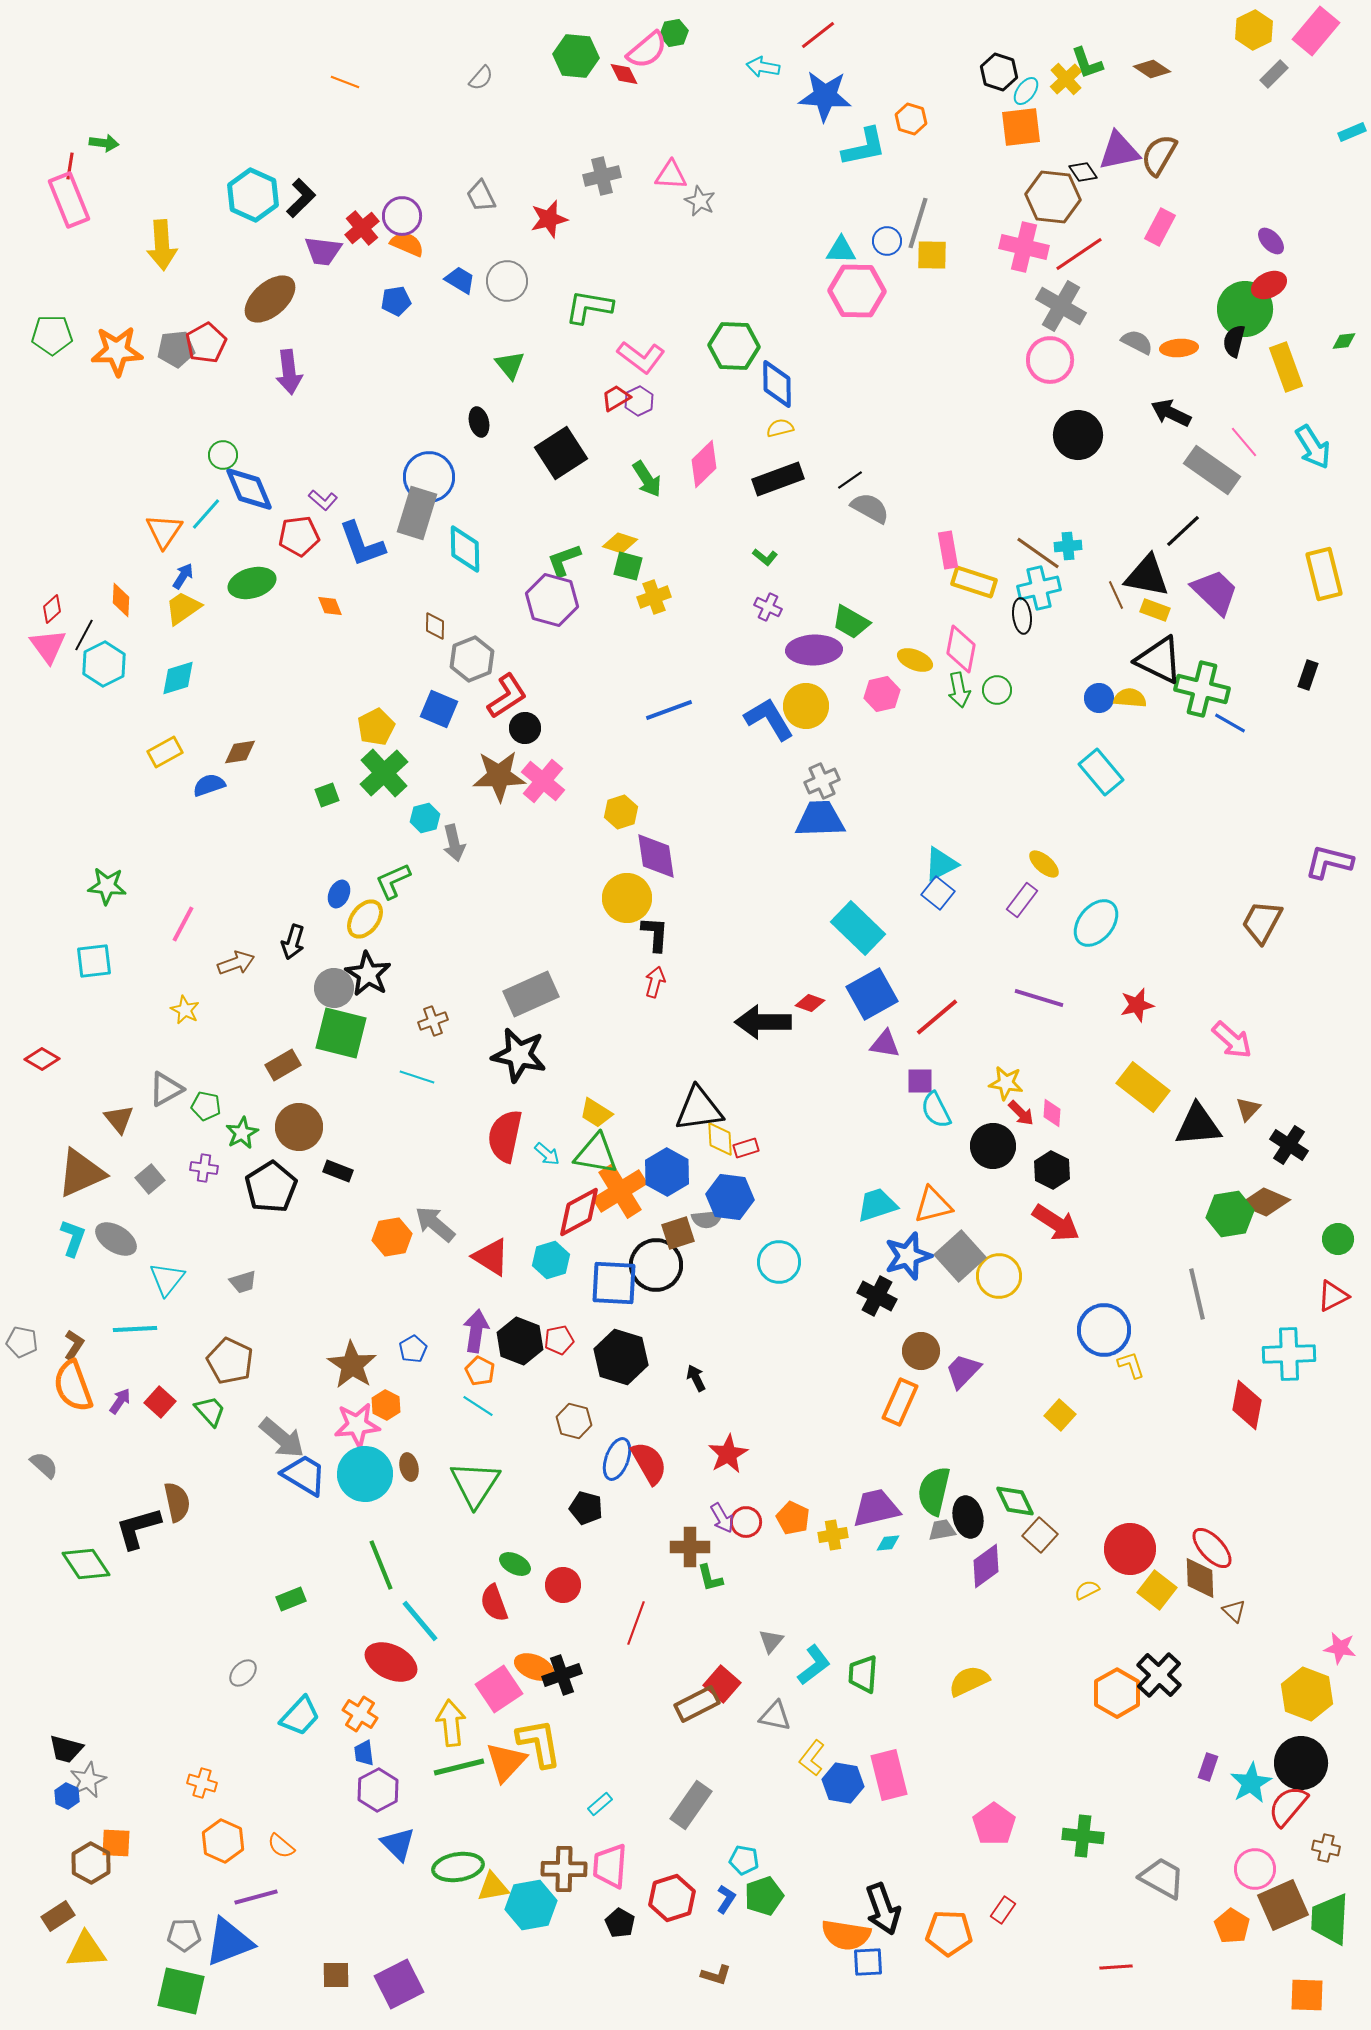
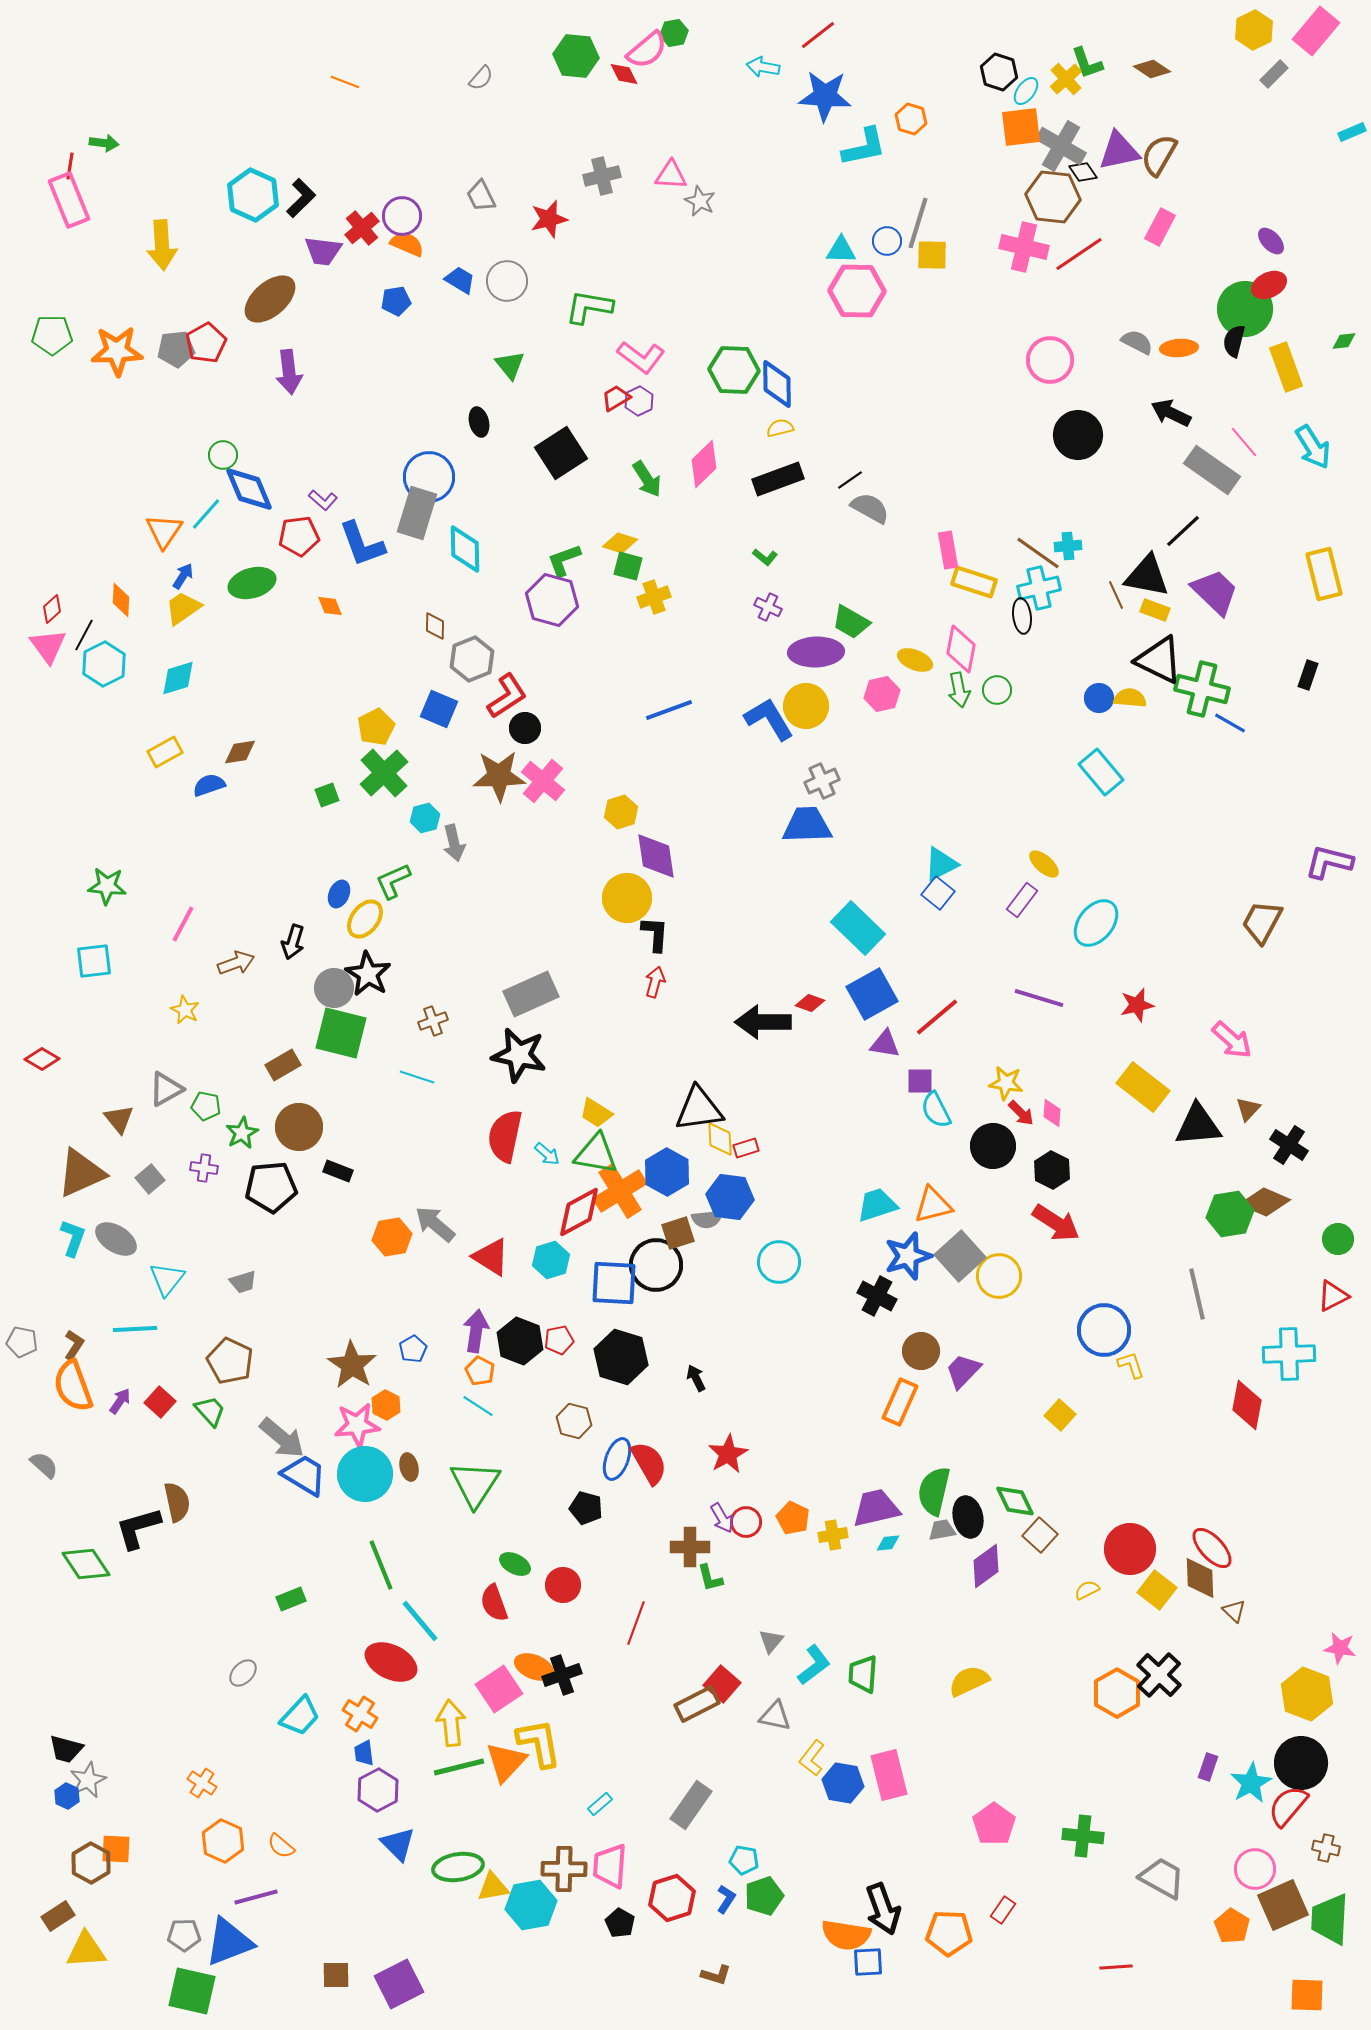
gray cross at (1061, 306): moved 160 px up
green hexagon at (734, 346): moved 24 px down
purple ellipse at (814, 650): moved 2 px right, 2 px down
blue trapezoid at (820, 819): moved 13 px left, 6 px down
black pentagon at (271, 1187): rotated 27 degrees clockwise
orange cross at (202, 1783): rotated 16 degrees clockwise
orange square at (116, 1843): moved 6 px down
green square at (181, 1991): moved 11 px right
